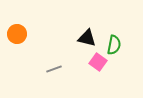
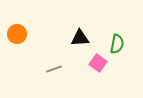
black triangle: moved 7 px left; rotated 18 degrees counterclockwise
green semicircle: moved 3 px right, 1 px up
pink square: moved 1 px down
